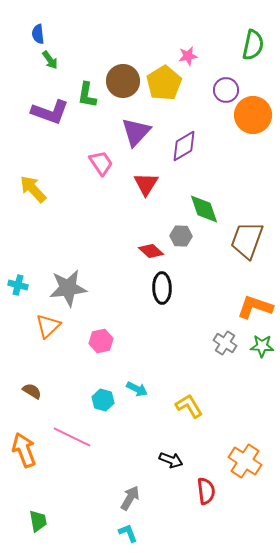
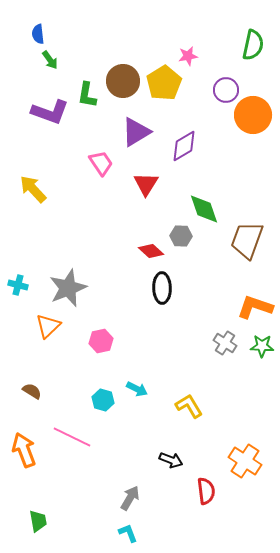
purple triangle: rotated 16 degrees clockwise
gray star: rotated 15 degrees counterclockwise
